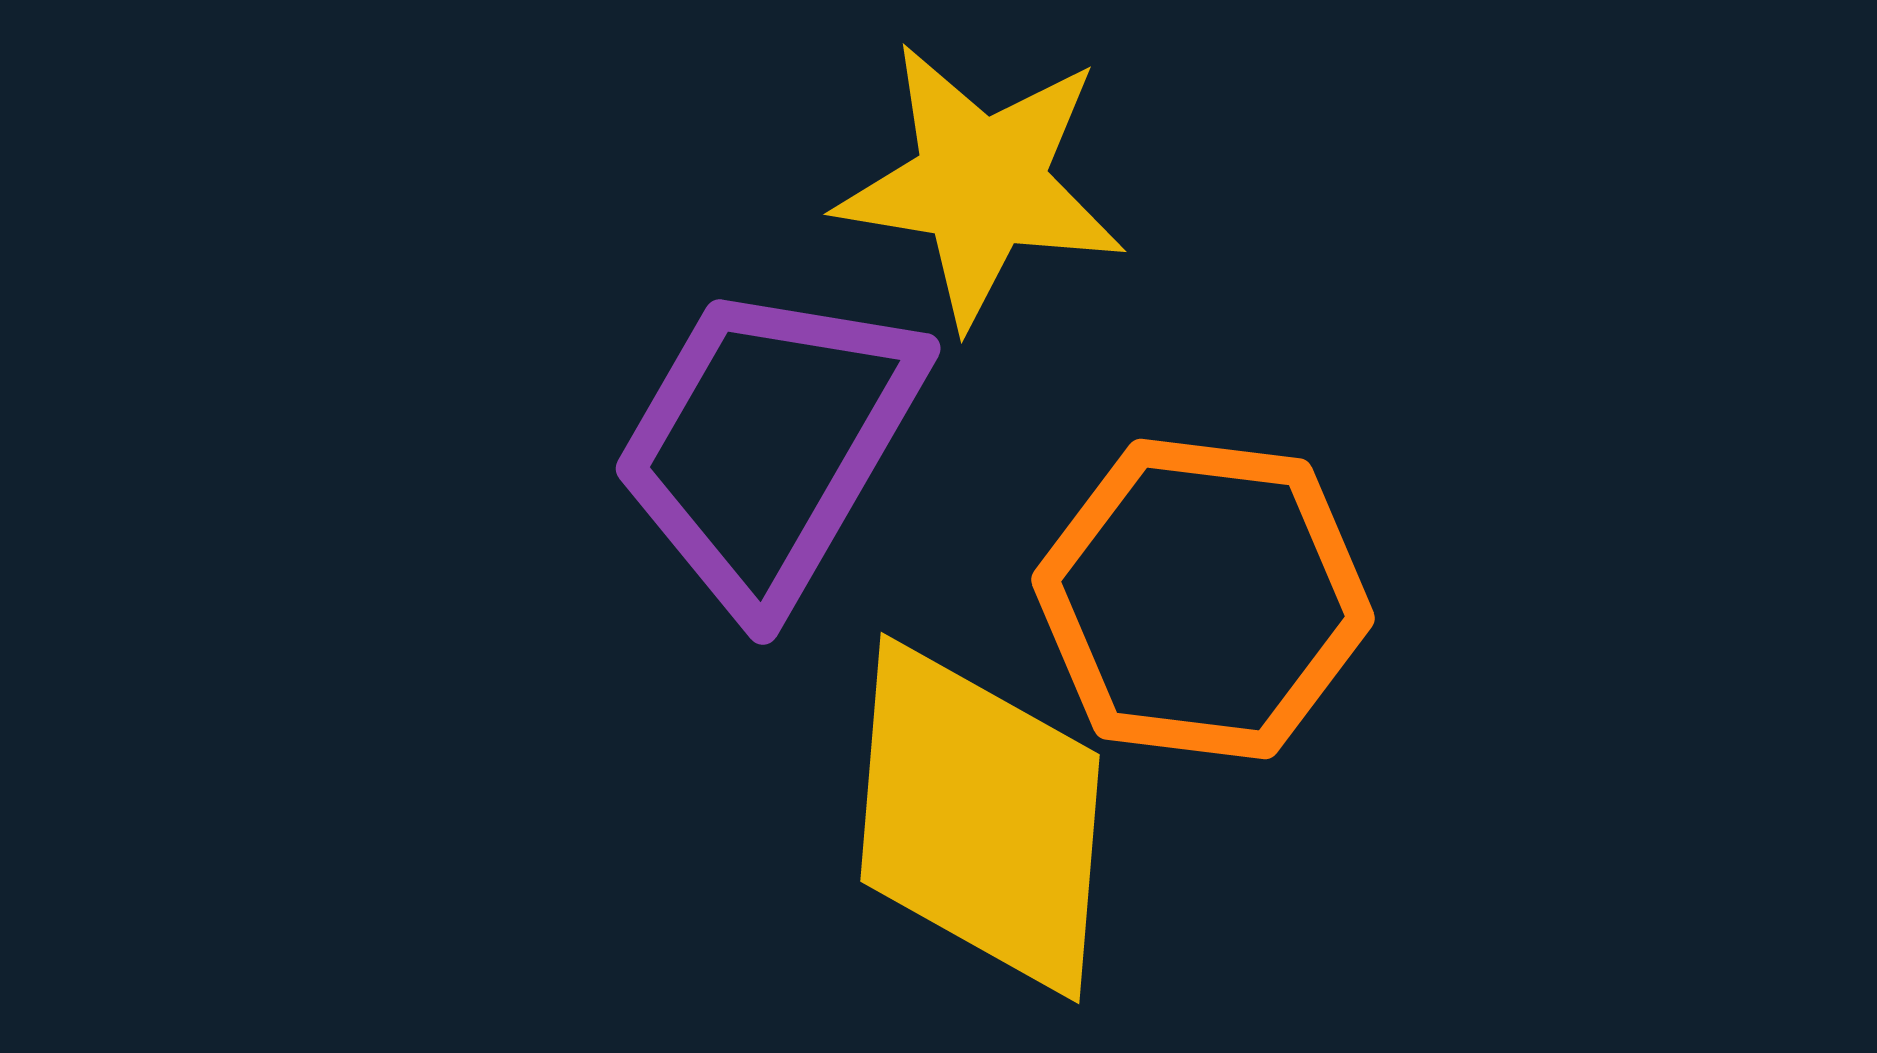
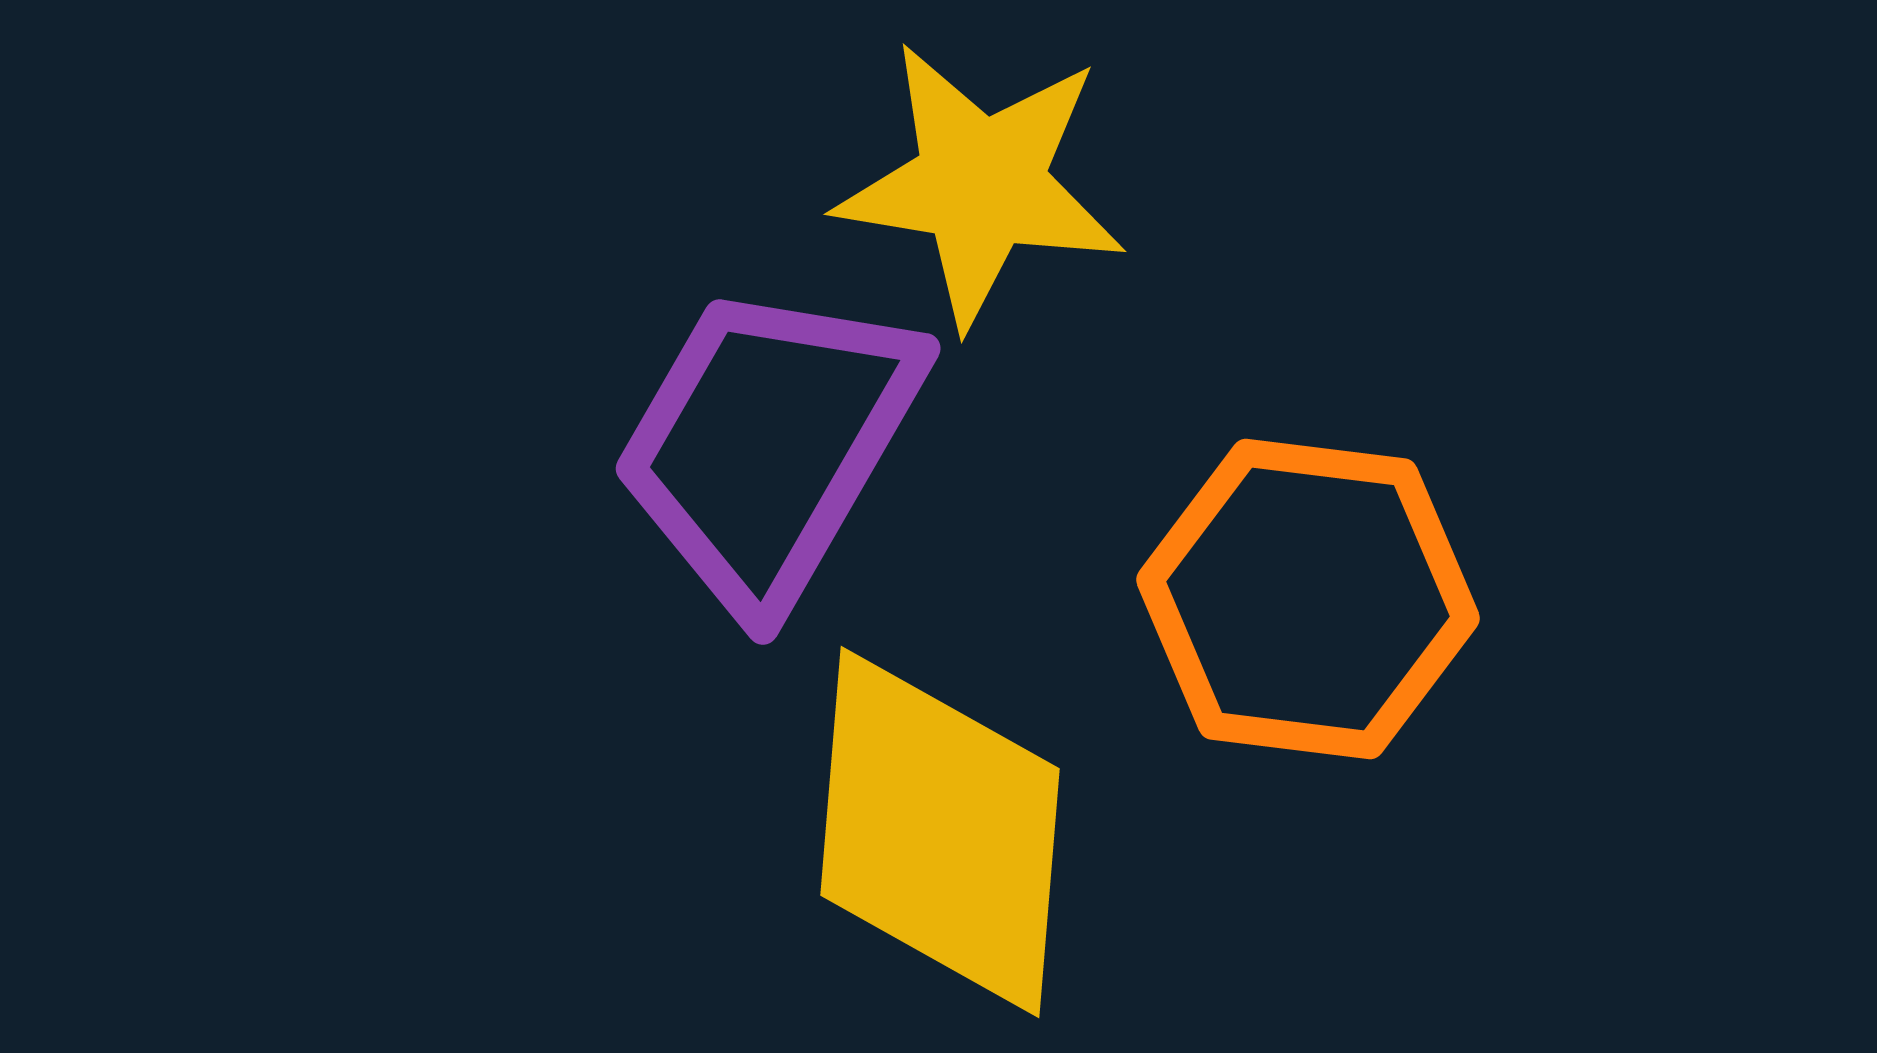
orange hexagon: moved 105 px right
yellow diamond: moved 40 px left, 14 px down
